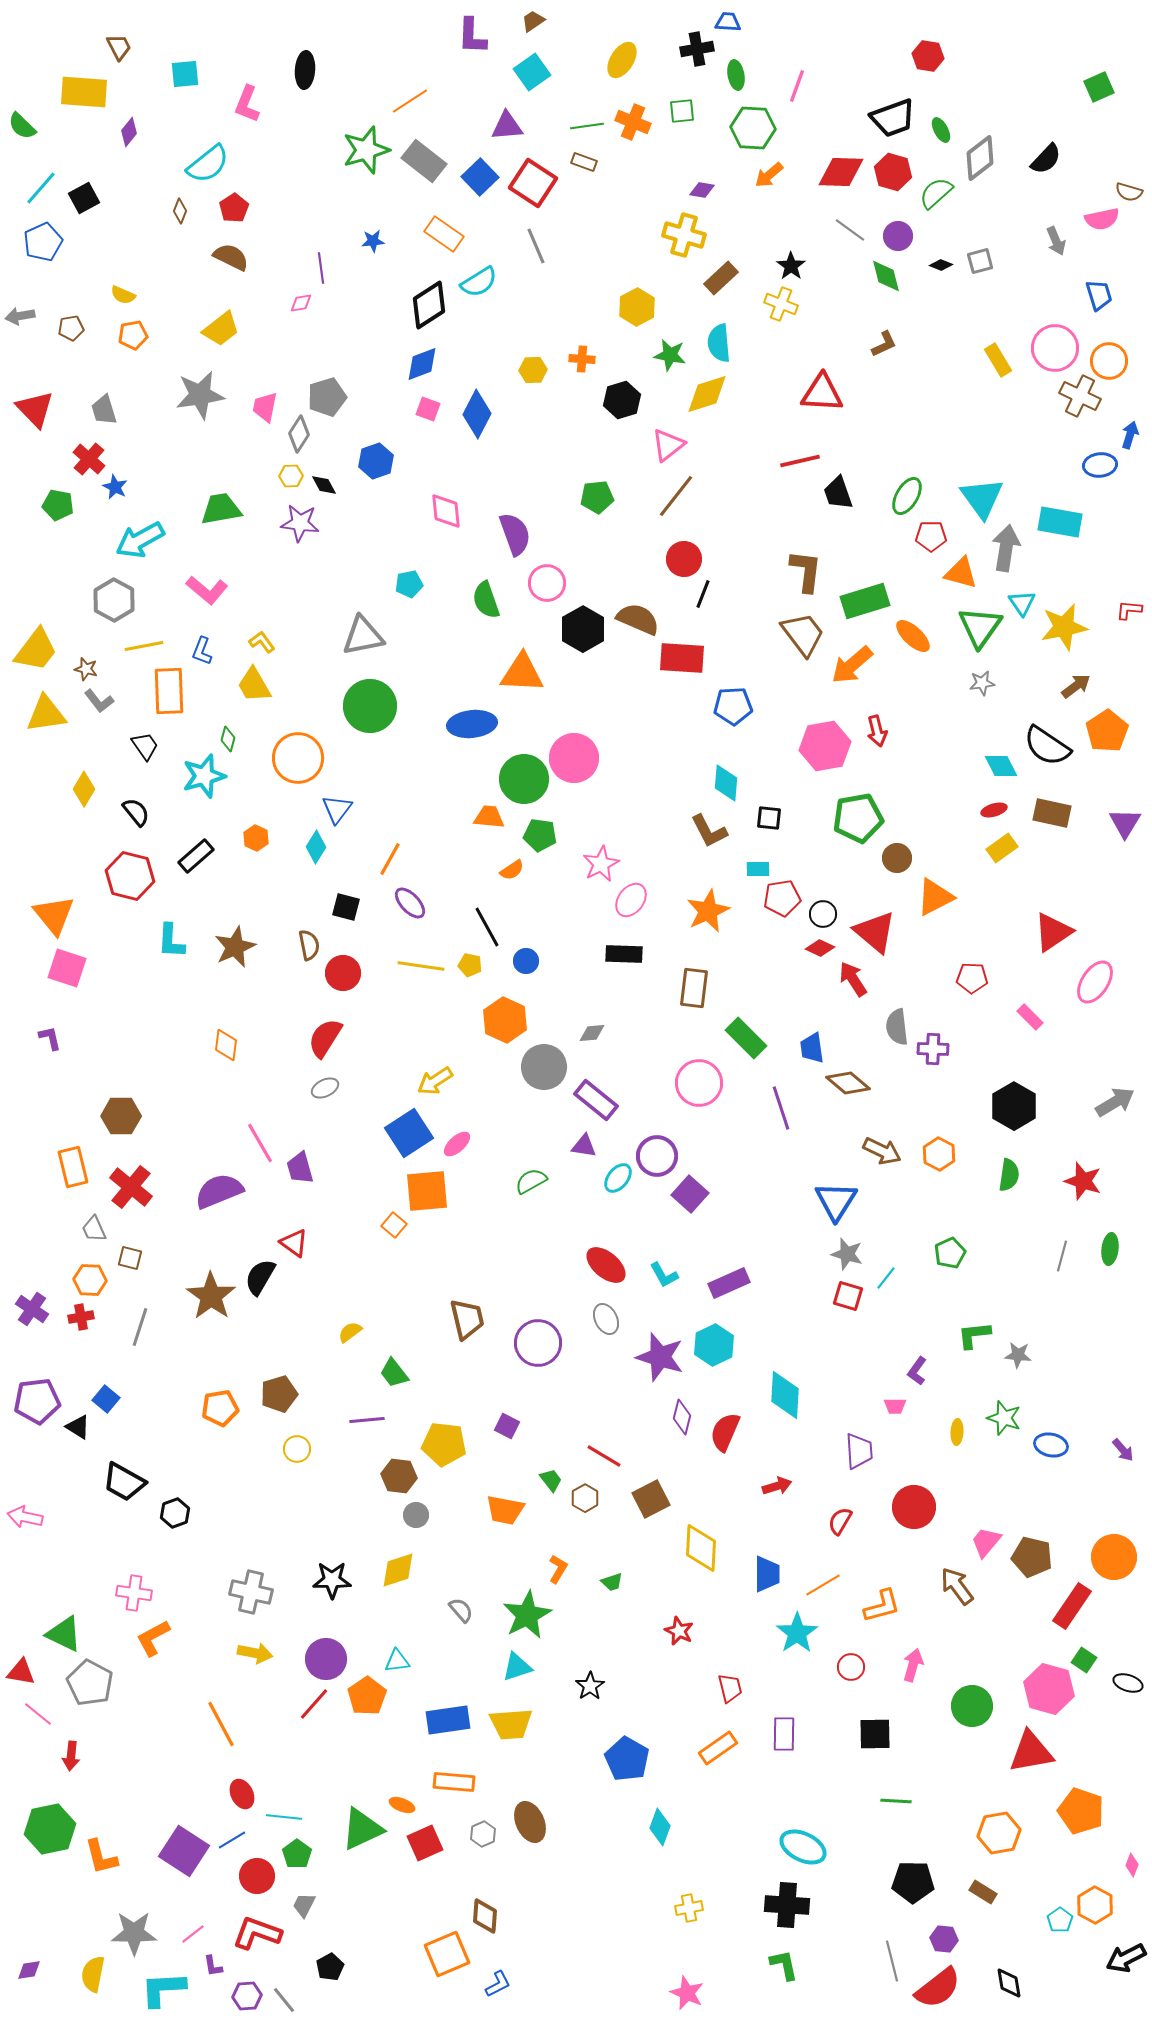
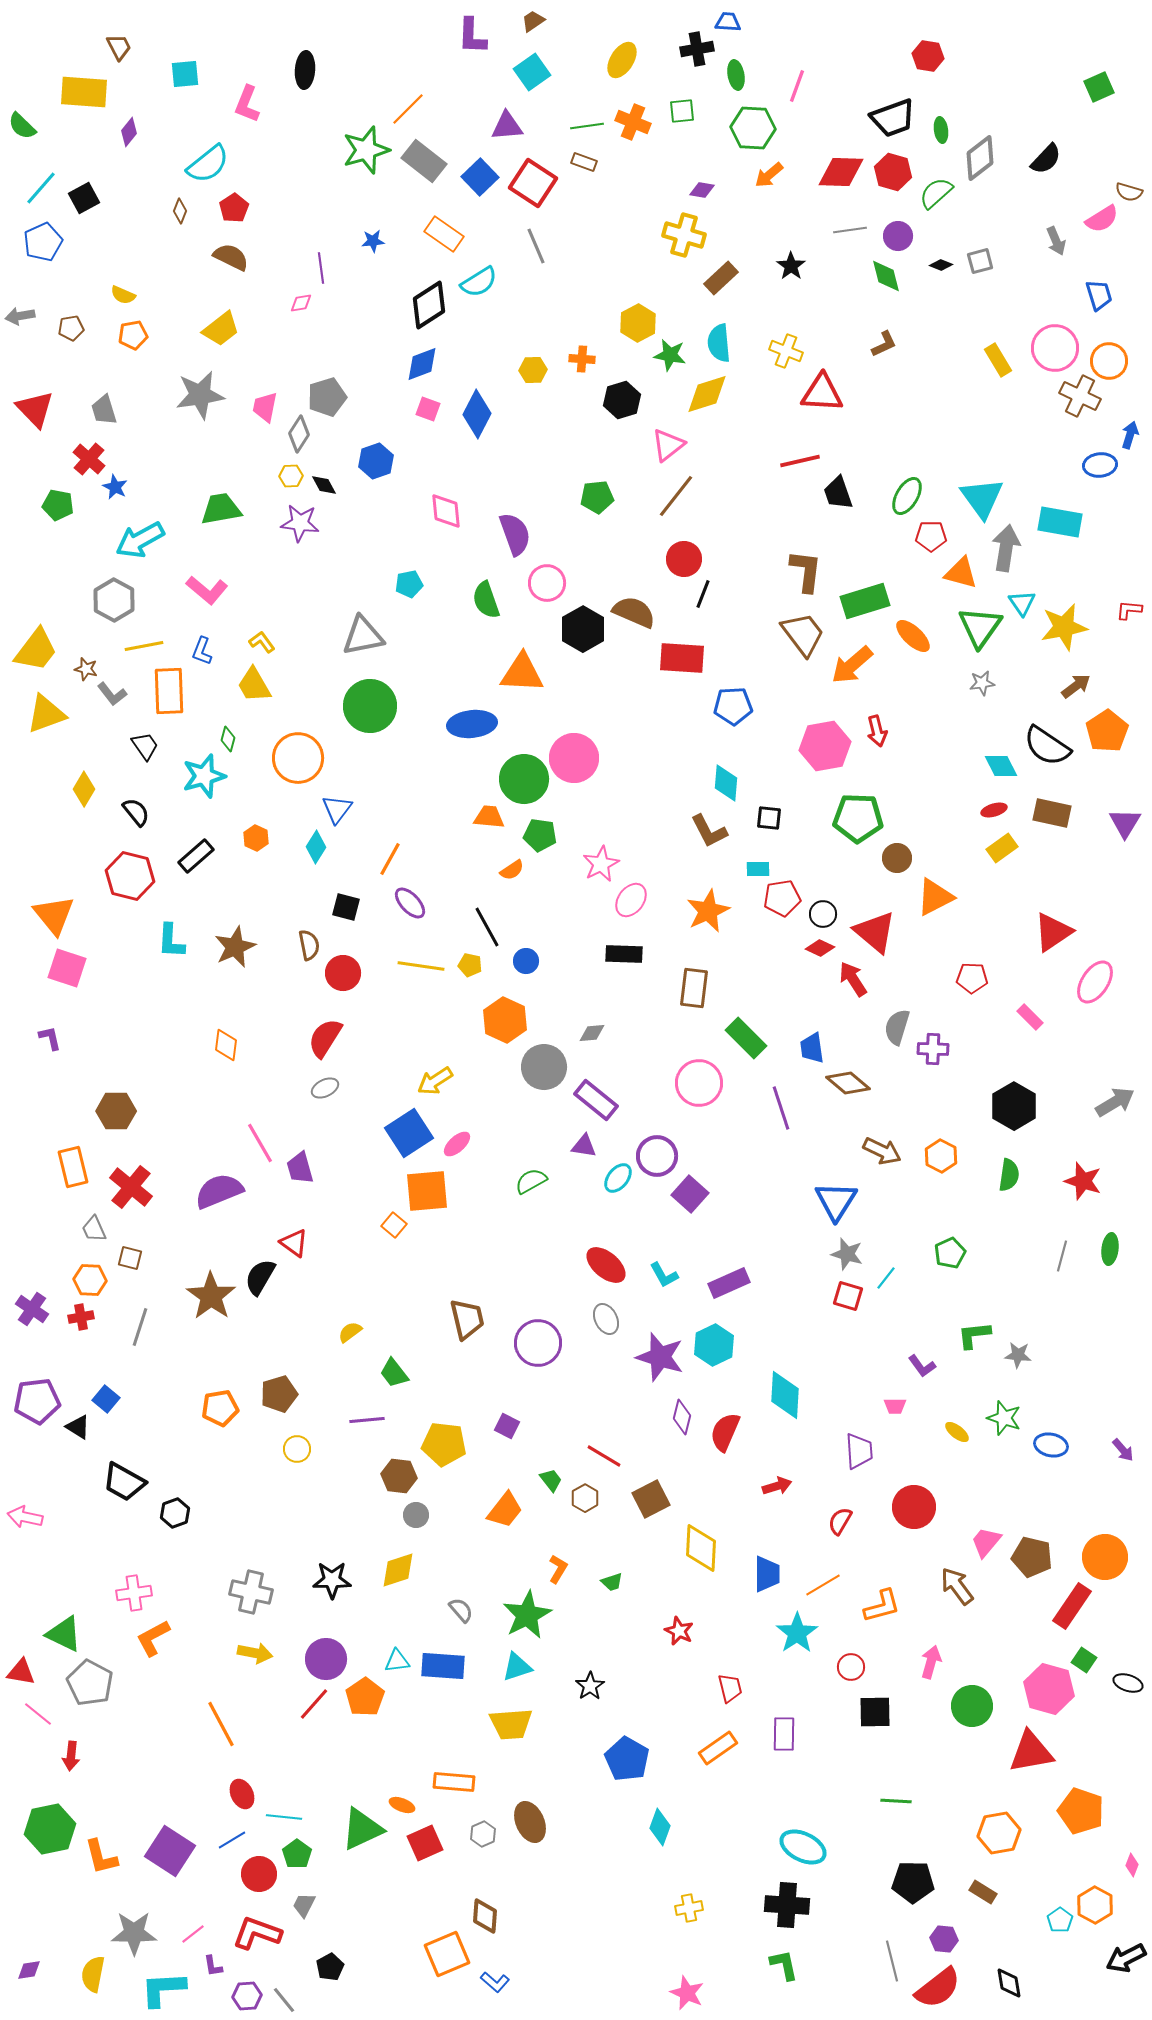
orange line at (410, 101): moved 2 px left, 8 px down; rotated 12 degrees counterclockwise
green ellipse at (941, 130): rotated 20 degrees clockwise
pink semicircle at (1102, 219): rotated 20 degrees counterclockwise
gray line at (850, 230): rotated 44 degrees counterclockwise
yellow cross at (781, 304): moved 5 px right, 47 px down
yellow hexagon at (637, 307): moved 1 px right, 16 px down
brown semicircle at (638, 619): moved 4 px left, 7 px up
gray L-shape at (99, 701): moved 13 px right, 7 px up
yellow triangle at (46, 714): rotated 12 degrees counterclockwise
green pentagon at (858, 818): rotated 12 degrees clockwise
gray semicircle at (897, 1027): rotated 24 degrees clockwise
brown hexagon at (121, 1116): moved 5 px left, 5 px up
orange hexagon at (939, 1154): moved 2 px right, 2 px down
purple L-shape at (917, 1371): moved 5 px right, 5 px up; rotated 72 degrees counterclockwise
yellow ellipse at (957, 1432): rotated 55 degrees counterclockwise
orange trapezoid at (505, 1510): rotated 63 degrees counterclockwise
orange circle at (1114, 1557): moved 9 px left
pink cross at (134, 1593): rotated 16 degrees counterclockwise
pink arrow at (913, 1665): moved 18 px right, 3 px up
orange pentagon at (367, 1696): moved 2 px left, 1 px down
blue rectangle at (448, 1720): moved 5 px left, 54 px up; rotated 12 degrees clockwise
black square at (875, 1734): moved 22 px up
purple square at (184, 1851): moved 14 px left
red circle at (257, 1876): moved 2 px right, 2 px up
blue L-shape at (498, 1984): moved 3 px left, 2 px up; rotated 68 degrees clockwise
